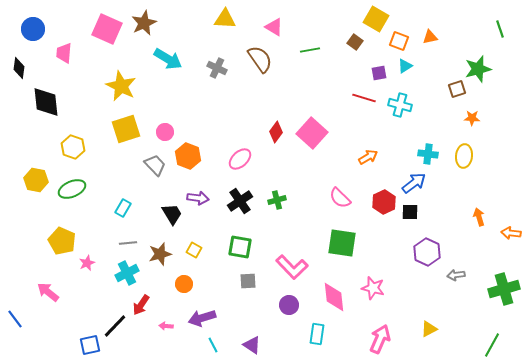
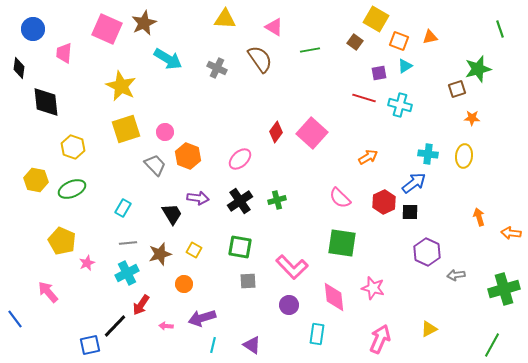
pink arrow at (48, 292): rotated 10 degrees clockwise
cyan line at (213, 345): rotated 42 degrees clockwise
